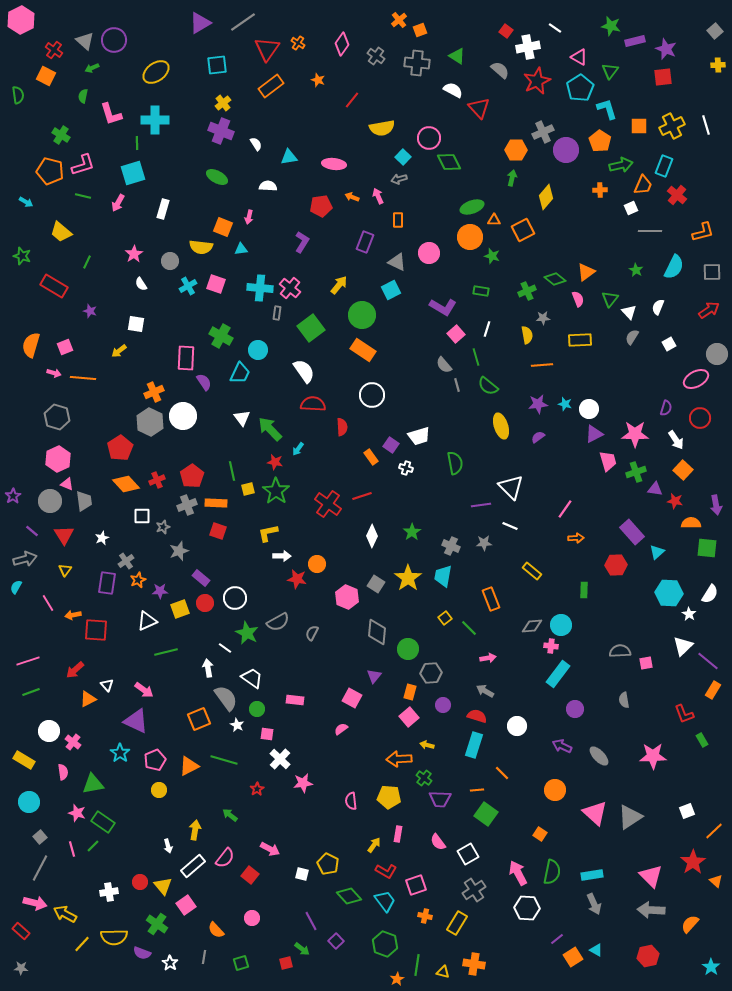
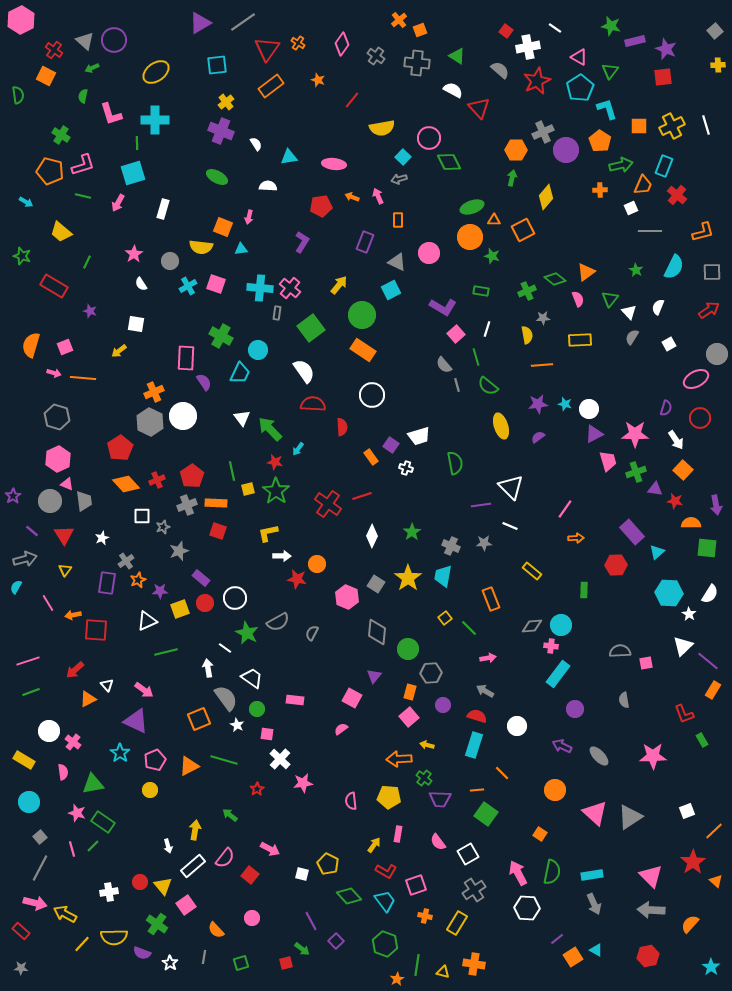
yellow cross at (223, 103): moved 3 px right, 1 px up
yellow circle at (159, 790): moved 9 px left
